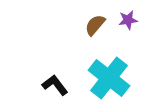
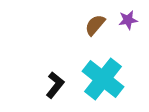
cyan cross: moved 6 px left, 1 px down
black L-shape: rotated 76 degrees clockwise
